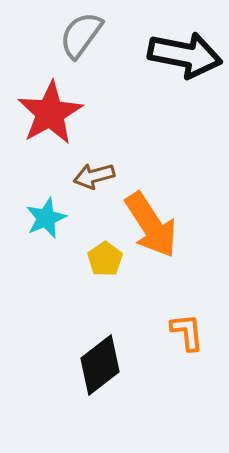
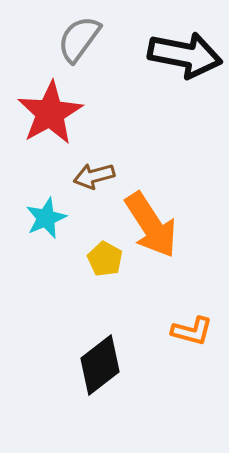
gray semicircle: moved 2 px left, 4 px down
yellow pentagon: rotated 8 degrees counterclockwise
orange L-shape: moved 5 px right, 1 px up; rotated 111 degrees clockwise
